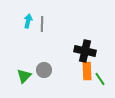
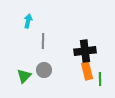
gray line: moved 1 px right, 17 px down
black cross: rotated 20 degrees counterclockwise
orange rectangle: rotated 12 degrees counterclockwise
green line: rotated 32 degrees clockwise
